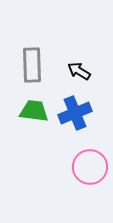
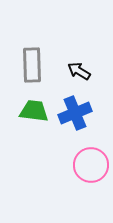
pink circle: moved 1 px right, 2 px up
